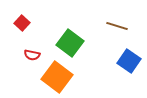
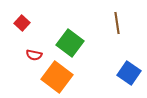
brown line: moved 3 px up; rotated 65 degrees clockwise
red semicircle: moved 2 px right
blue square: moved 12 px down
